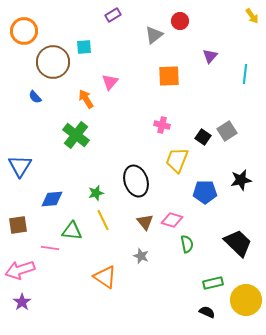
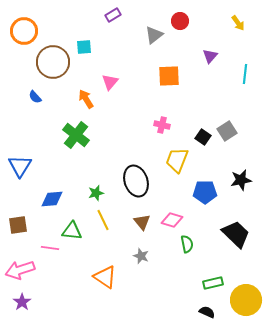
yellow arrow: moved 14 px left, 7 px down
brown triangle: moved 3 px left
black trapezoid: moved 2 px left, 9 px up
